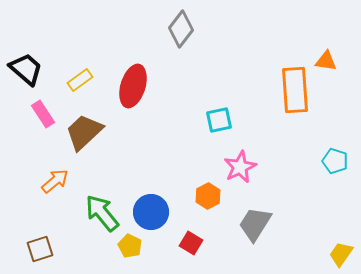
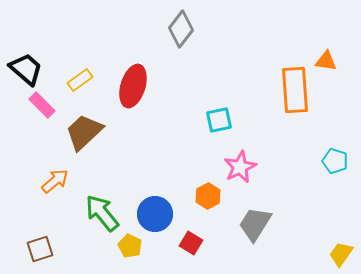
pink rectangle: moved 1 px left, 9 px up; rotated 12 degrees counterclockwise
blue circle: moved 4 px right, 2 px down
